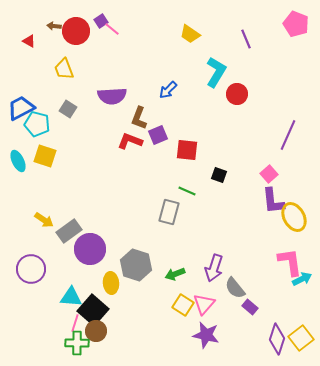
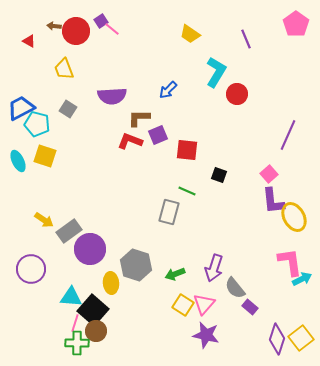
pink pentagon at (296, 24): rotated 15 degrees clockwise
brown L-shape at (139, 118): rotated 70 degrees clockwise
